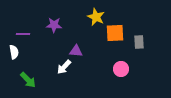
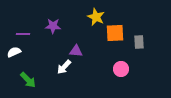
purple star: moved 1 px left, 1 px down
white semicircle: rotated 104 degrees counterclockwise
